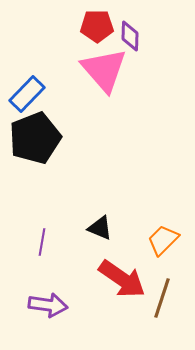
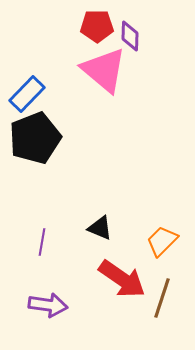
pink triangle: rotated 9 degrees counterclockwise
orange trapezoid: moved 1 px left, 1 px down
